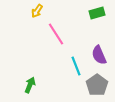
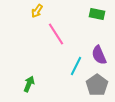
green rectangle: moved 1 px down; rotated 28 degrees clockwise
cyan line: rotated 48 degrees clockwise
green arrow: moved 1 px left, 1 px up
